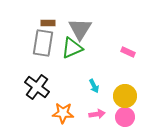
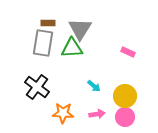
green triangle: rotated 20 degrees clockwise
cyan arrow: rotated 24 degrees counterclockwise
